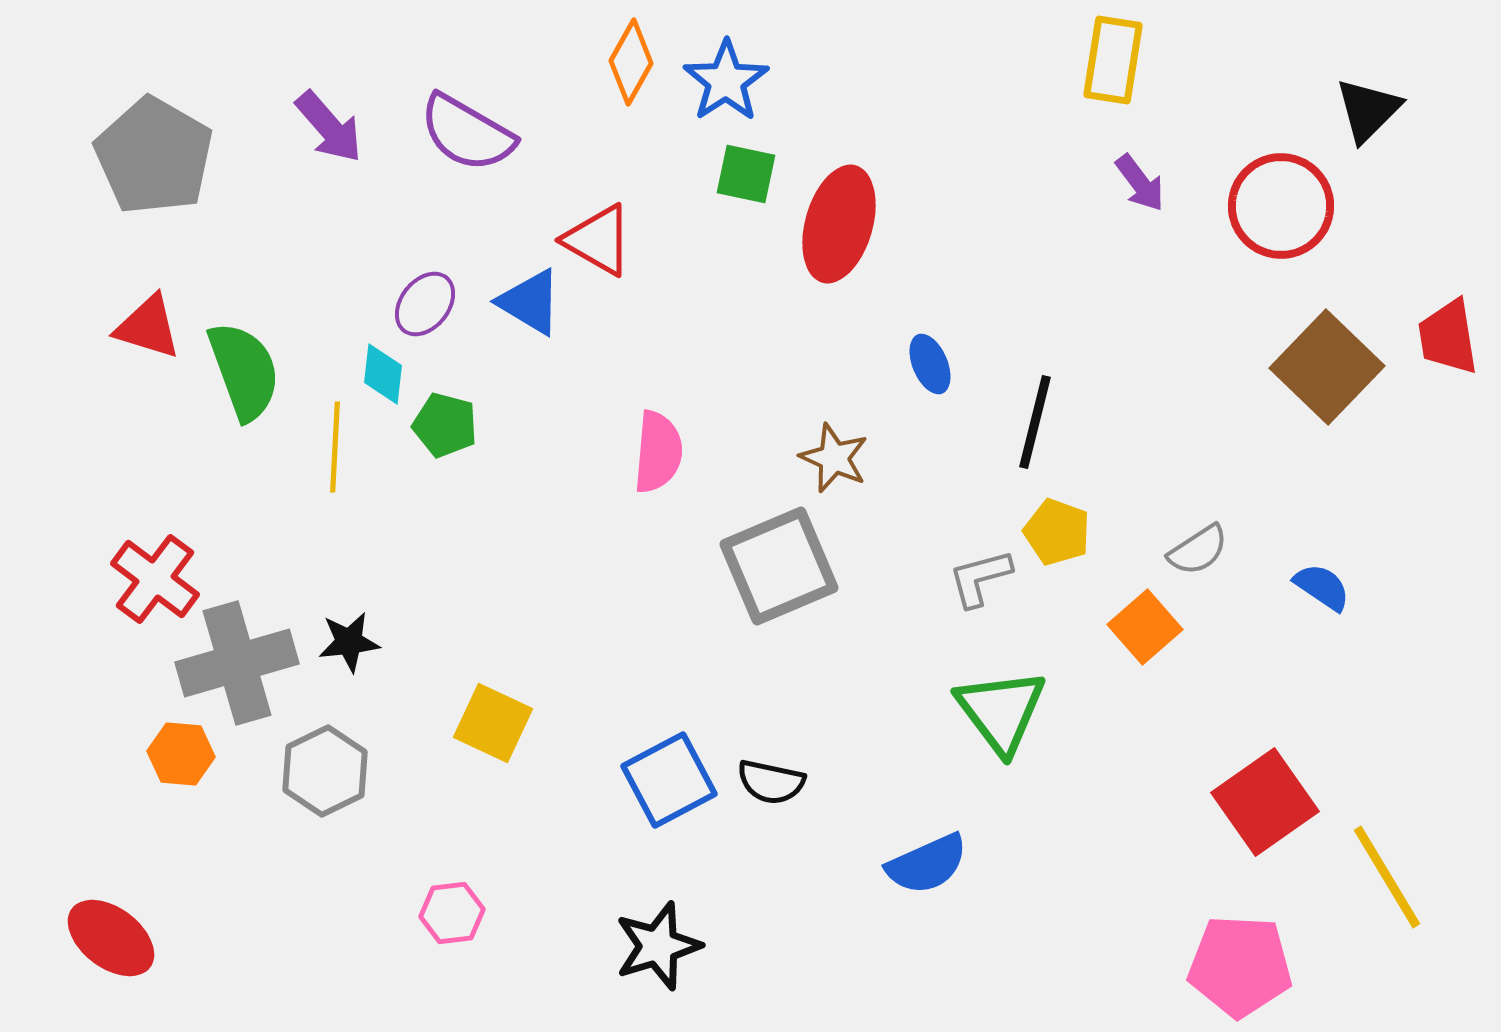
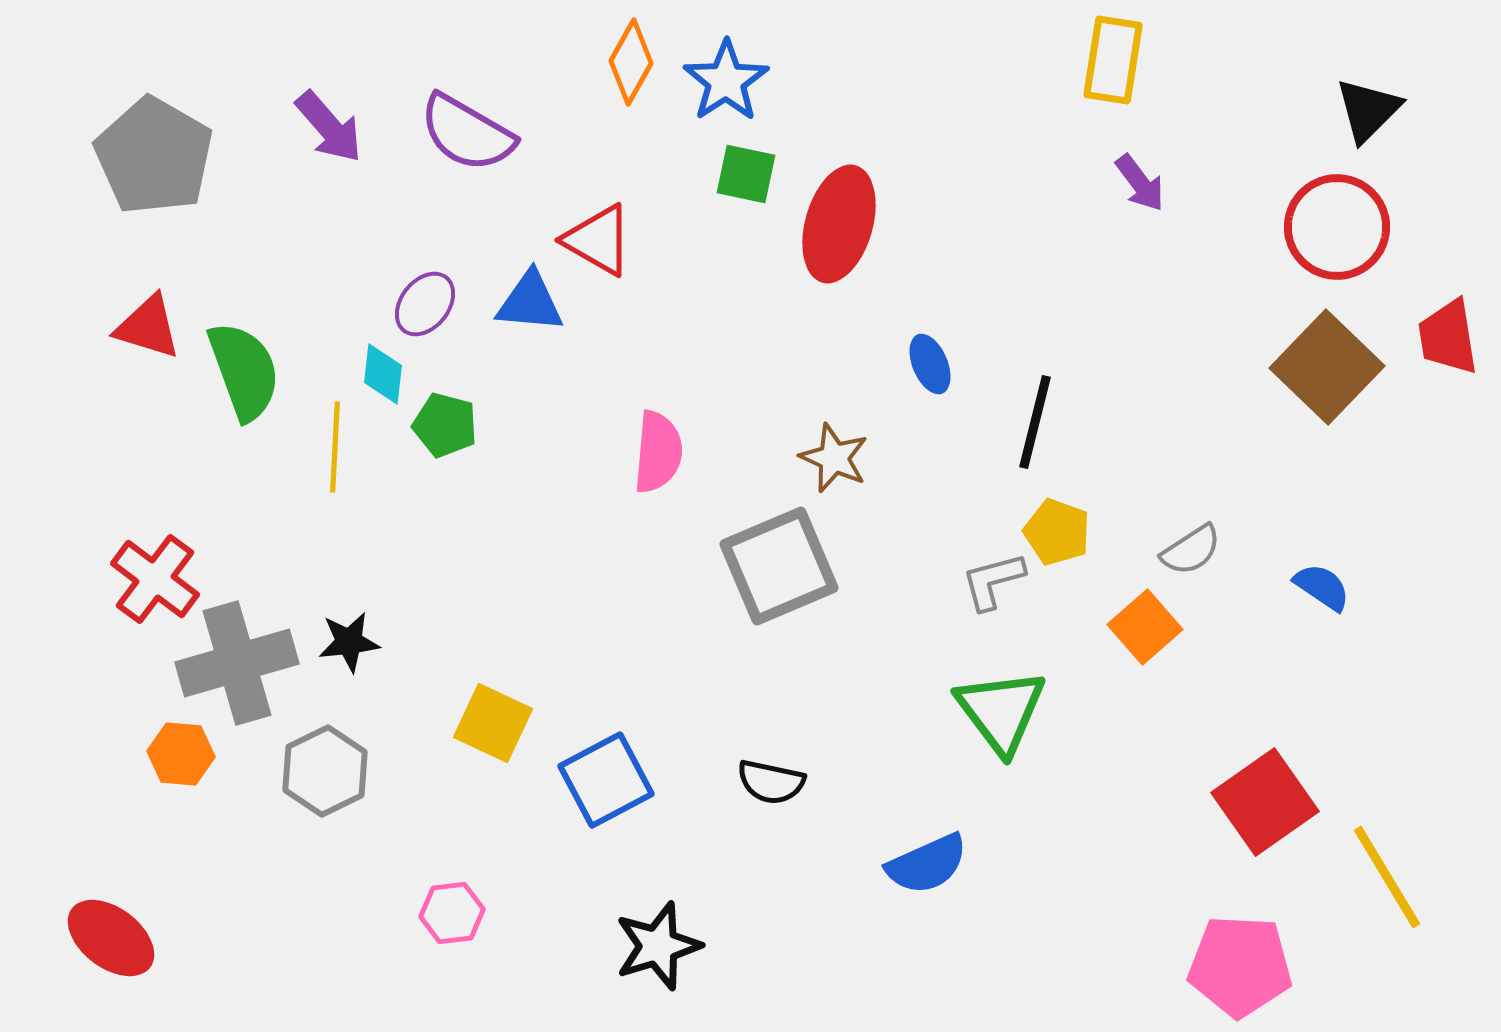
red circle at (1281, 206): moved 56 px right, 21 px down
blue triangle at (530, 302): rotated 26 degrees counterclockwise
gray semicircle at (1198, 550): moved 7 px left
gray L-shape at (980, 578): moved 13 px right, 3 px down
blue square at (669, 780): moved 63 px left
